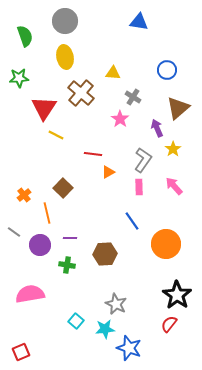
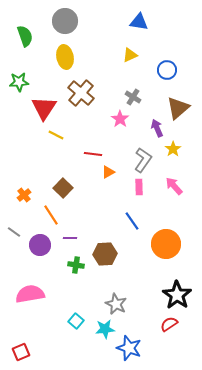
yellow triangle: moved 17 px right, 18 px up; rotated 28 degrees counterclockwise
green star: moved 4 px down
orange line: moved 4 px right, 2 px down; rotated 20 degrees counterclockwise
green cross: moved 9 px right
red semicircle: rotated 18 degrees clockwise
